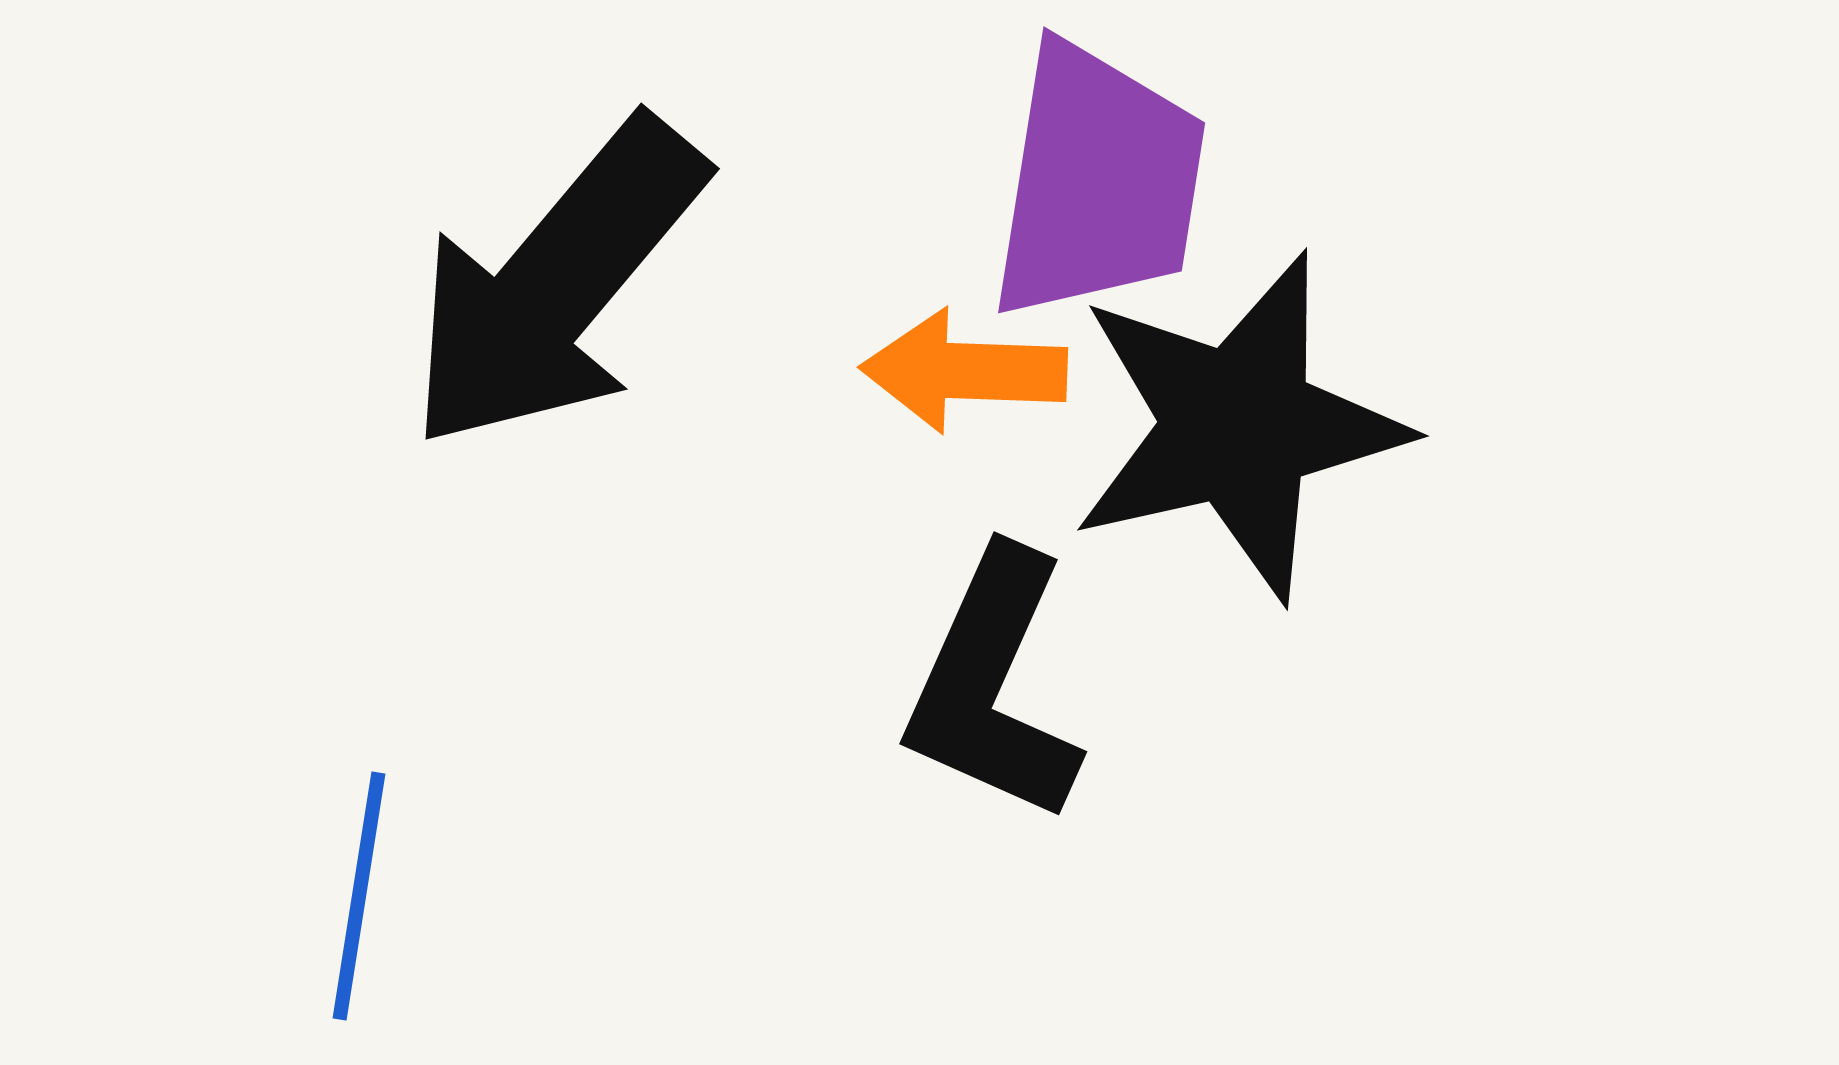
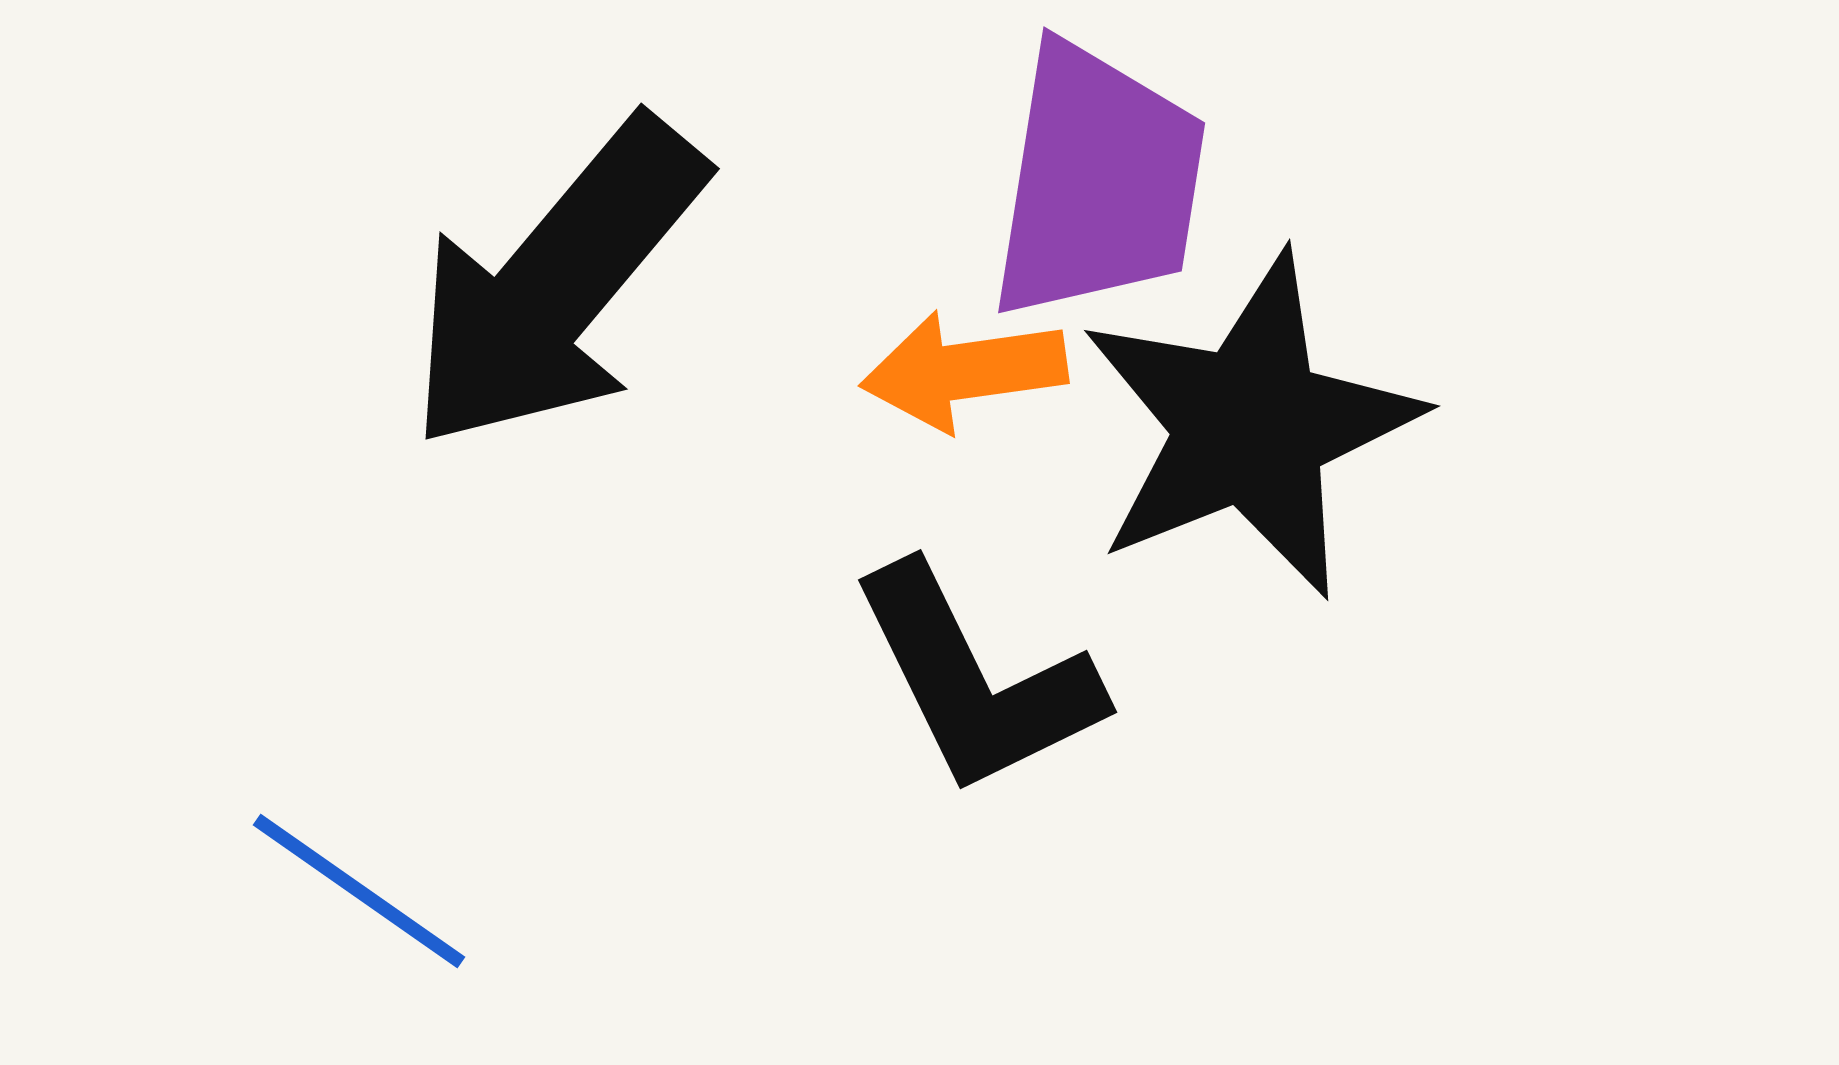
orange arrow: rotated 10 degrees counterclockwise
black star: moved 12 px right; rotated 9 degrees counterclockwise
black L-shape: moved 17 px left, 6 px up; rotated 50 degrees counterclockwise
blue line: moved 5 px up; rotated 64 degrees counterclockwise
